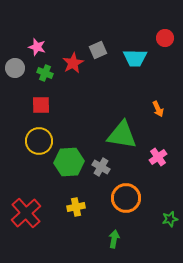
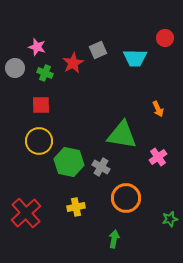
green hexagon: rotated 16 degrees clockwise
